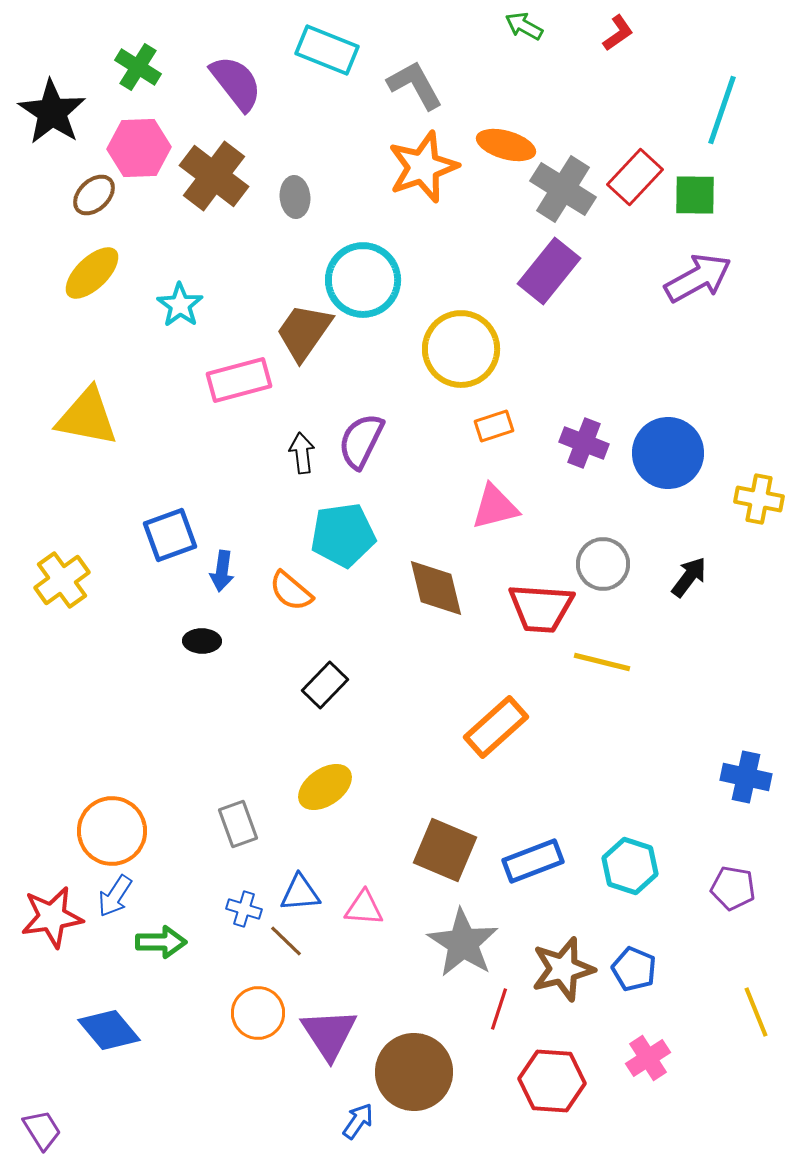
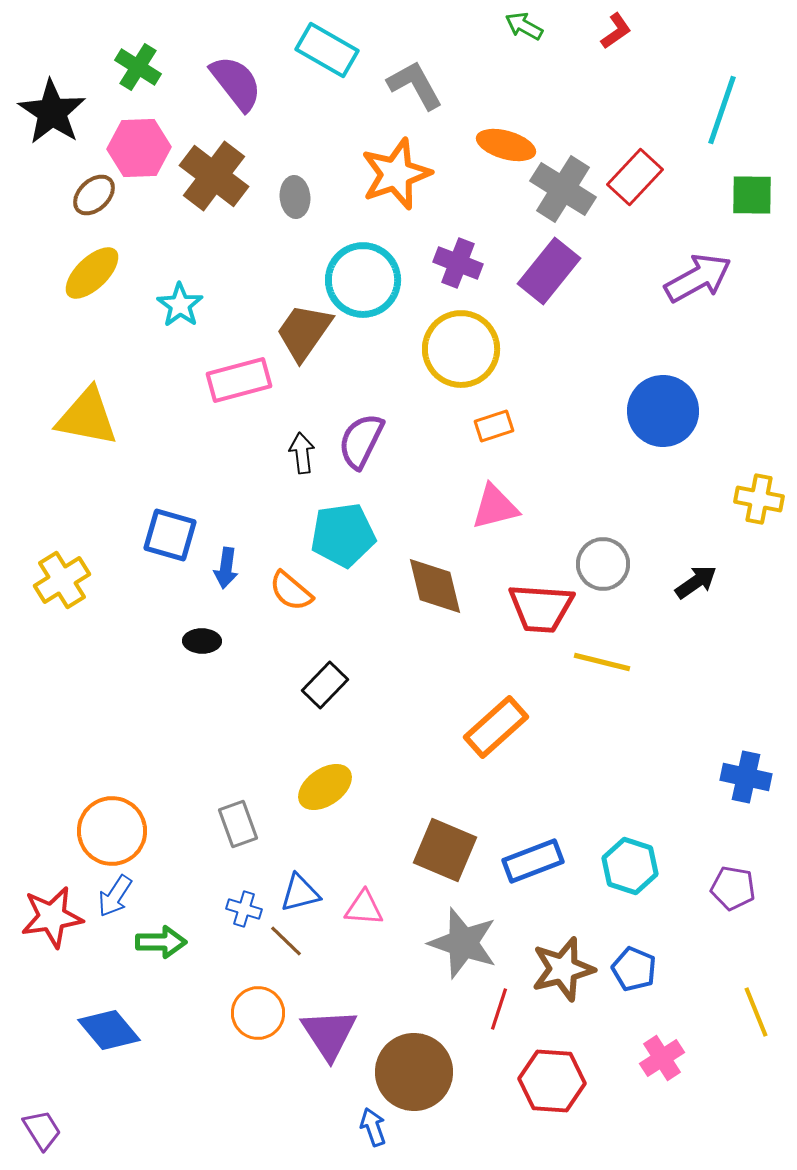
red L-shape at (618, 33): moved 2 px left, 2 px up
cyan rectangle at (327, 50): rotated 8 degrees clockwise
orange star at (423, 167): moved 27 px left, 7 px down
green square at (695, 195): moved 57 px right
purple cross at (584, 443): moved 126 px left, 180 px up
blue circle at (668, 453): moved 5 px left, 42 px up
blue square at (170, 535): rotated 36 degrees clockwise
blue arrow at (222, 571): moved 4 px right, 3 px up
black arrow at (689, 577): moved 7 px right, 5 px down; rotated 18 degrees clockwise
yellow cross at (62, 580): rotated 4 degrees clockwise
brown diamond at (436, 588): moved 1 px left, 2 px up
blue triangle at (300, 893): rotated 9 degrees counterclockwise
gray star at (463, 943): rotated 14 degrees counterclockwise
pink cross at (648, 1058): moved 14 px right
blue arrow at (358, 1121): moved 15 px right, 6 px down; rotated 54 degrees counterclockwise
